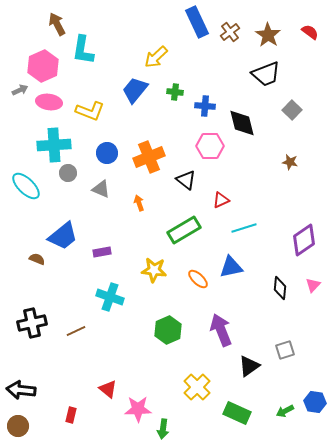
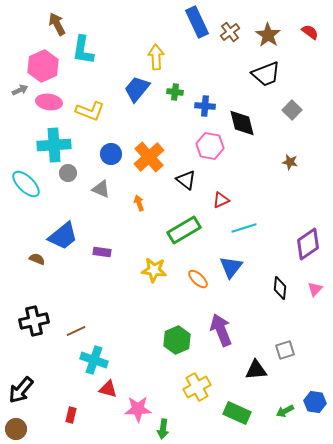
yellow arrow at (156, 57): rotated 130 degrees clockwise
blue trapezoid at (135, 90): moved 2 px right, 1 px up
pink hexagon at (210, 146): rotated 12 degrees clockwise
blue circle at (107, 153): moved 4 px right, 1 px down
orange cross at (149, 157): rotated 20 degrees counterclockwise
cyan ellipse at (26, 186): moved 2 px up
purple diamond at (304, 240): moved 4 px right, 4 px down
purple rectangle at (102, 252): rotated 18 degrees clockwise
blue triangle at (231, 267): rotated 40 degrees counterclockwise
pink triangle at (313, 285): moved 2 px right, 4 px down
cyan cross at (110, 297): moved 16 px left, 63 px down
black cross at (32, 323): moved 2 px right, 2 px up
green hexagon at (168, 330): moved 9 px right, 10 px down
black triangle at (249, 366): moved 7 px right, 4 px down; rotated 30 degrees clockwise
yellow cross at (197, 387): rotated 16 degrees clockwise
red triangle at (108, 389): rotated 24 degrees counterclockwise
black arrow at (21, 390): rotated 56 degrees counterclockwise
brown circle at (18, 426): moved 2 px left, 3 px down
